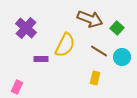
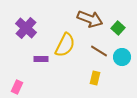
green square: moved 1 px right
